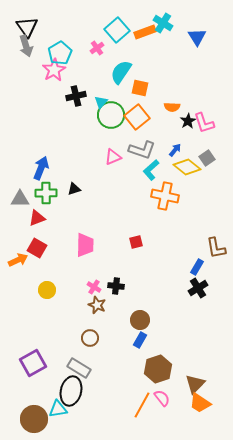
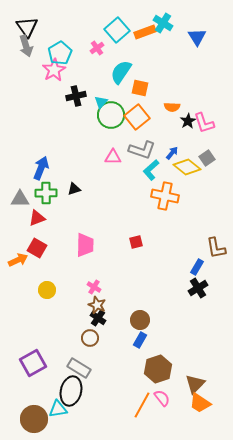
blue arrow at (175, 150): moved 3 px left, 3 px down
pink triangle at (113, 157): rotated 24 degrees clockwise
black cross at (116, 286): moved 18 px left, 32 px down; rotated 28 degrees clockwise
